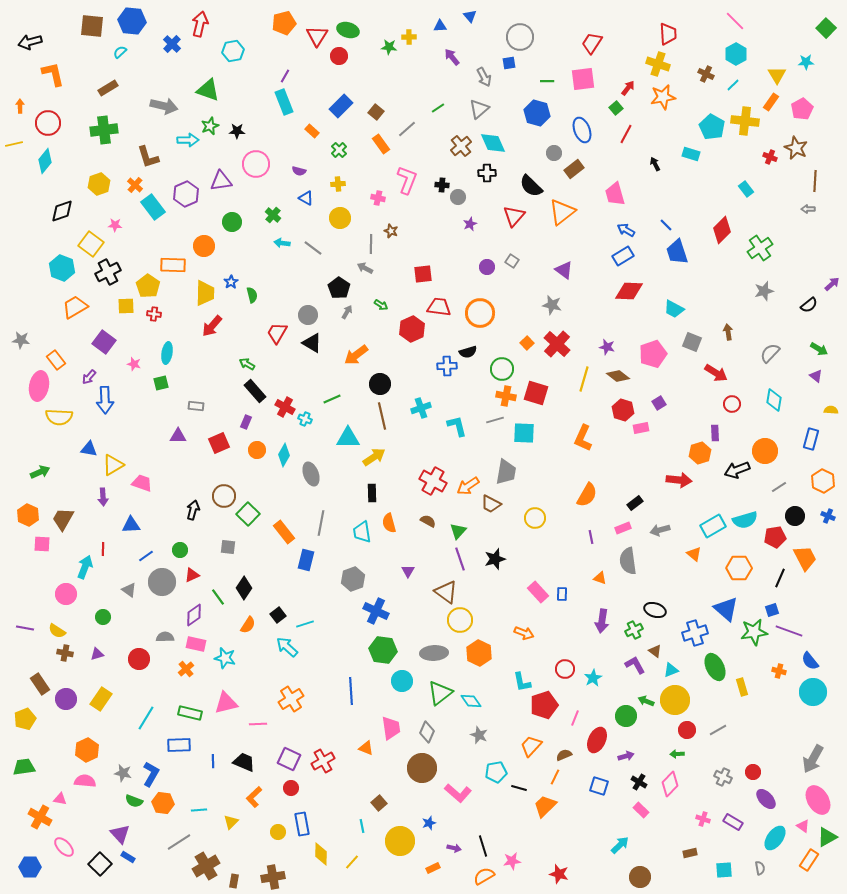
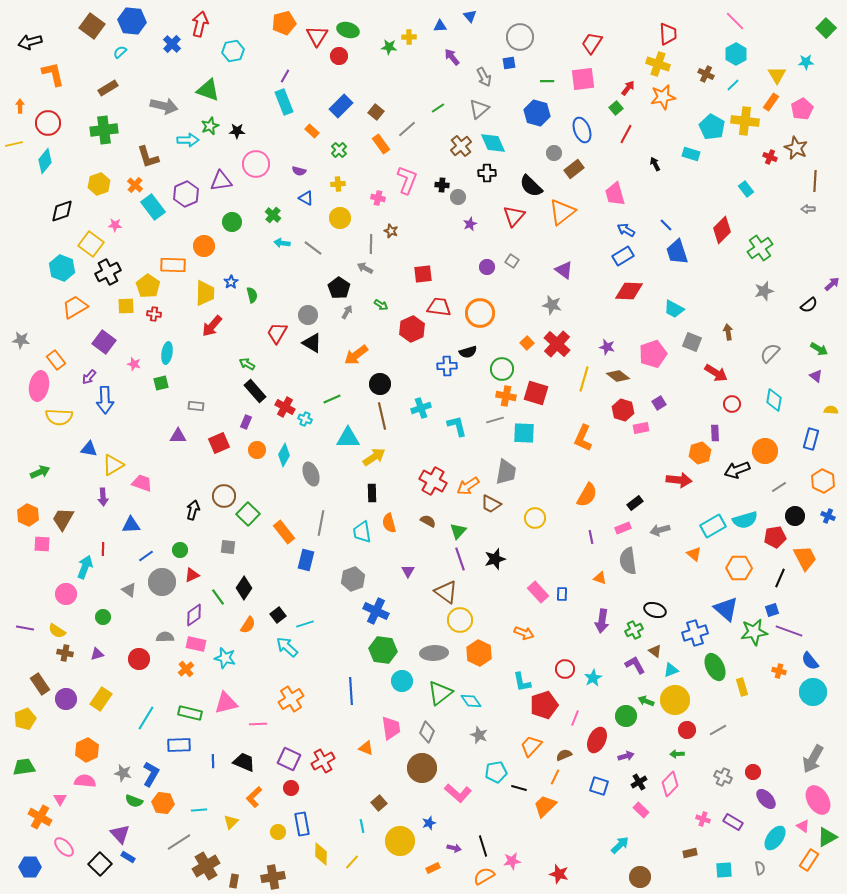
brown square at (92, 26): rotated 30 degrees clockwise
black cross at (639, 782): rotated 28 degrees clockwise
pink triangle at (60, 799): rotated 48 degrees clockwise
